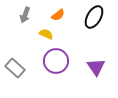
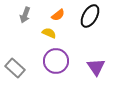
black ellipse: moved 4 px left, 1 px up
yellow semicircle: moved 3 px right, 1 px up
